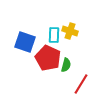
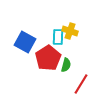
cyan rectangle: moved 4 px right, 2 px down
blue square: rotated 10 degrees clockwise
red pentagon: rotated 15 degrees clockwise
